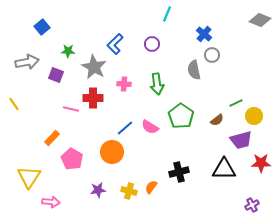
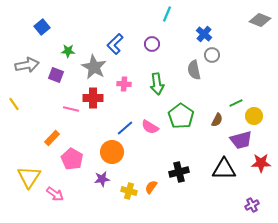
gray arrow: moved 3 px down
brown semicircle: rotated 24 degrees counterclockwise
purple star: moved 4 px right, 11 px up
pink arrow: moved 4 px right, 8 px up; rotated 30 degrees clockwise
